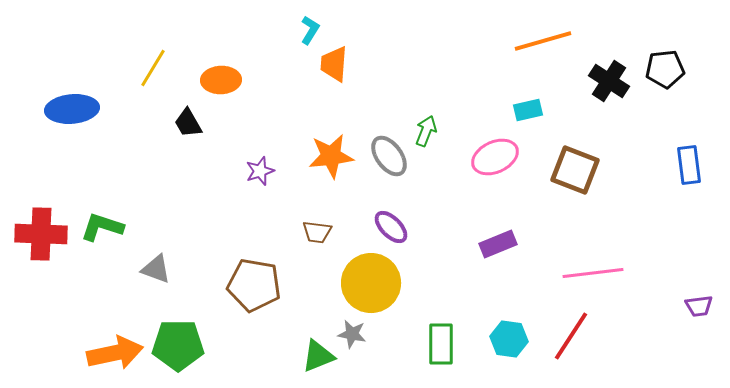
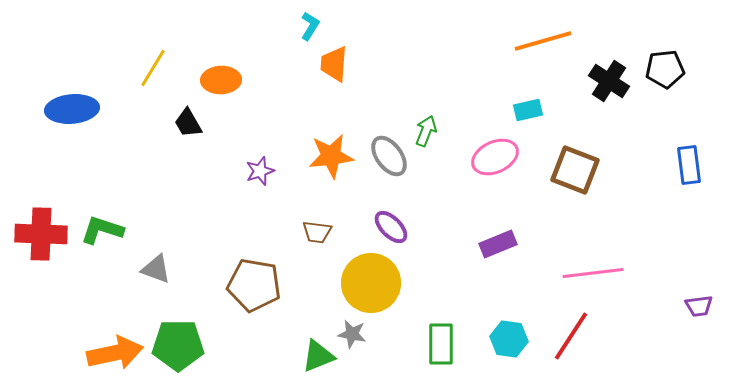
cyan L-shape: moved 4 px up
green L-shape: moved 3 px down
